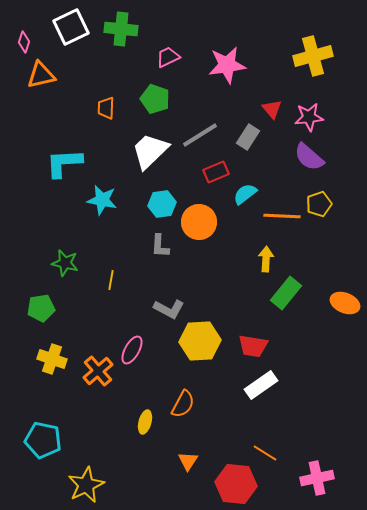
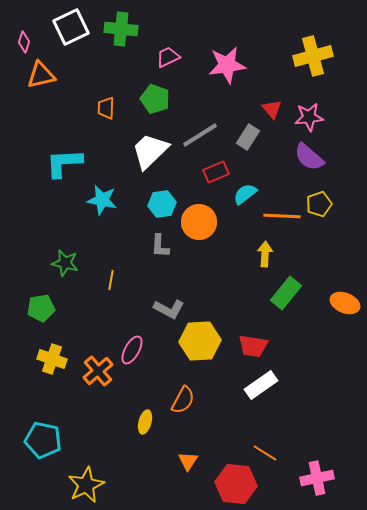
yellow arrow at (266, 259): moved 1 px left, 5 px up
orange semicircle at (183, 404): moved 4 px up
